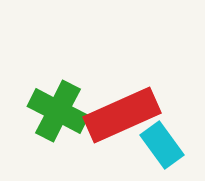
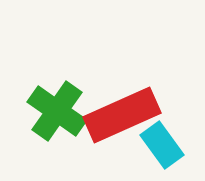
green cross: moved 1 px left; rotated 8 degrees clockwise
